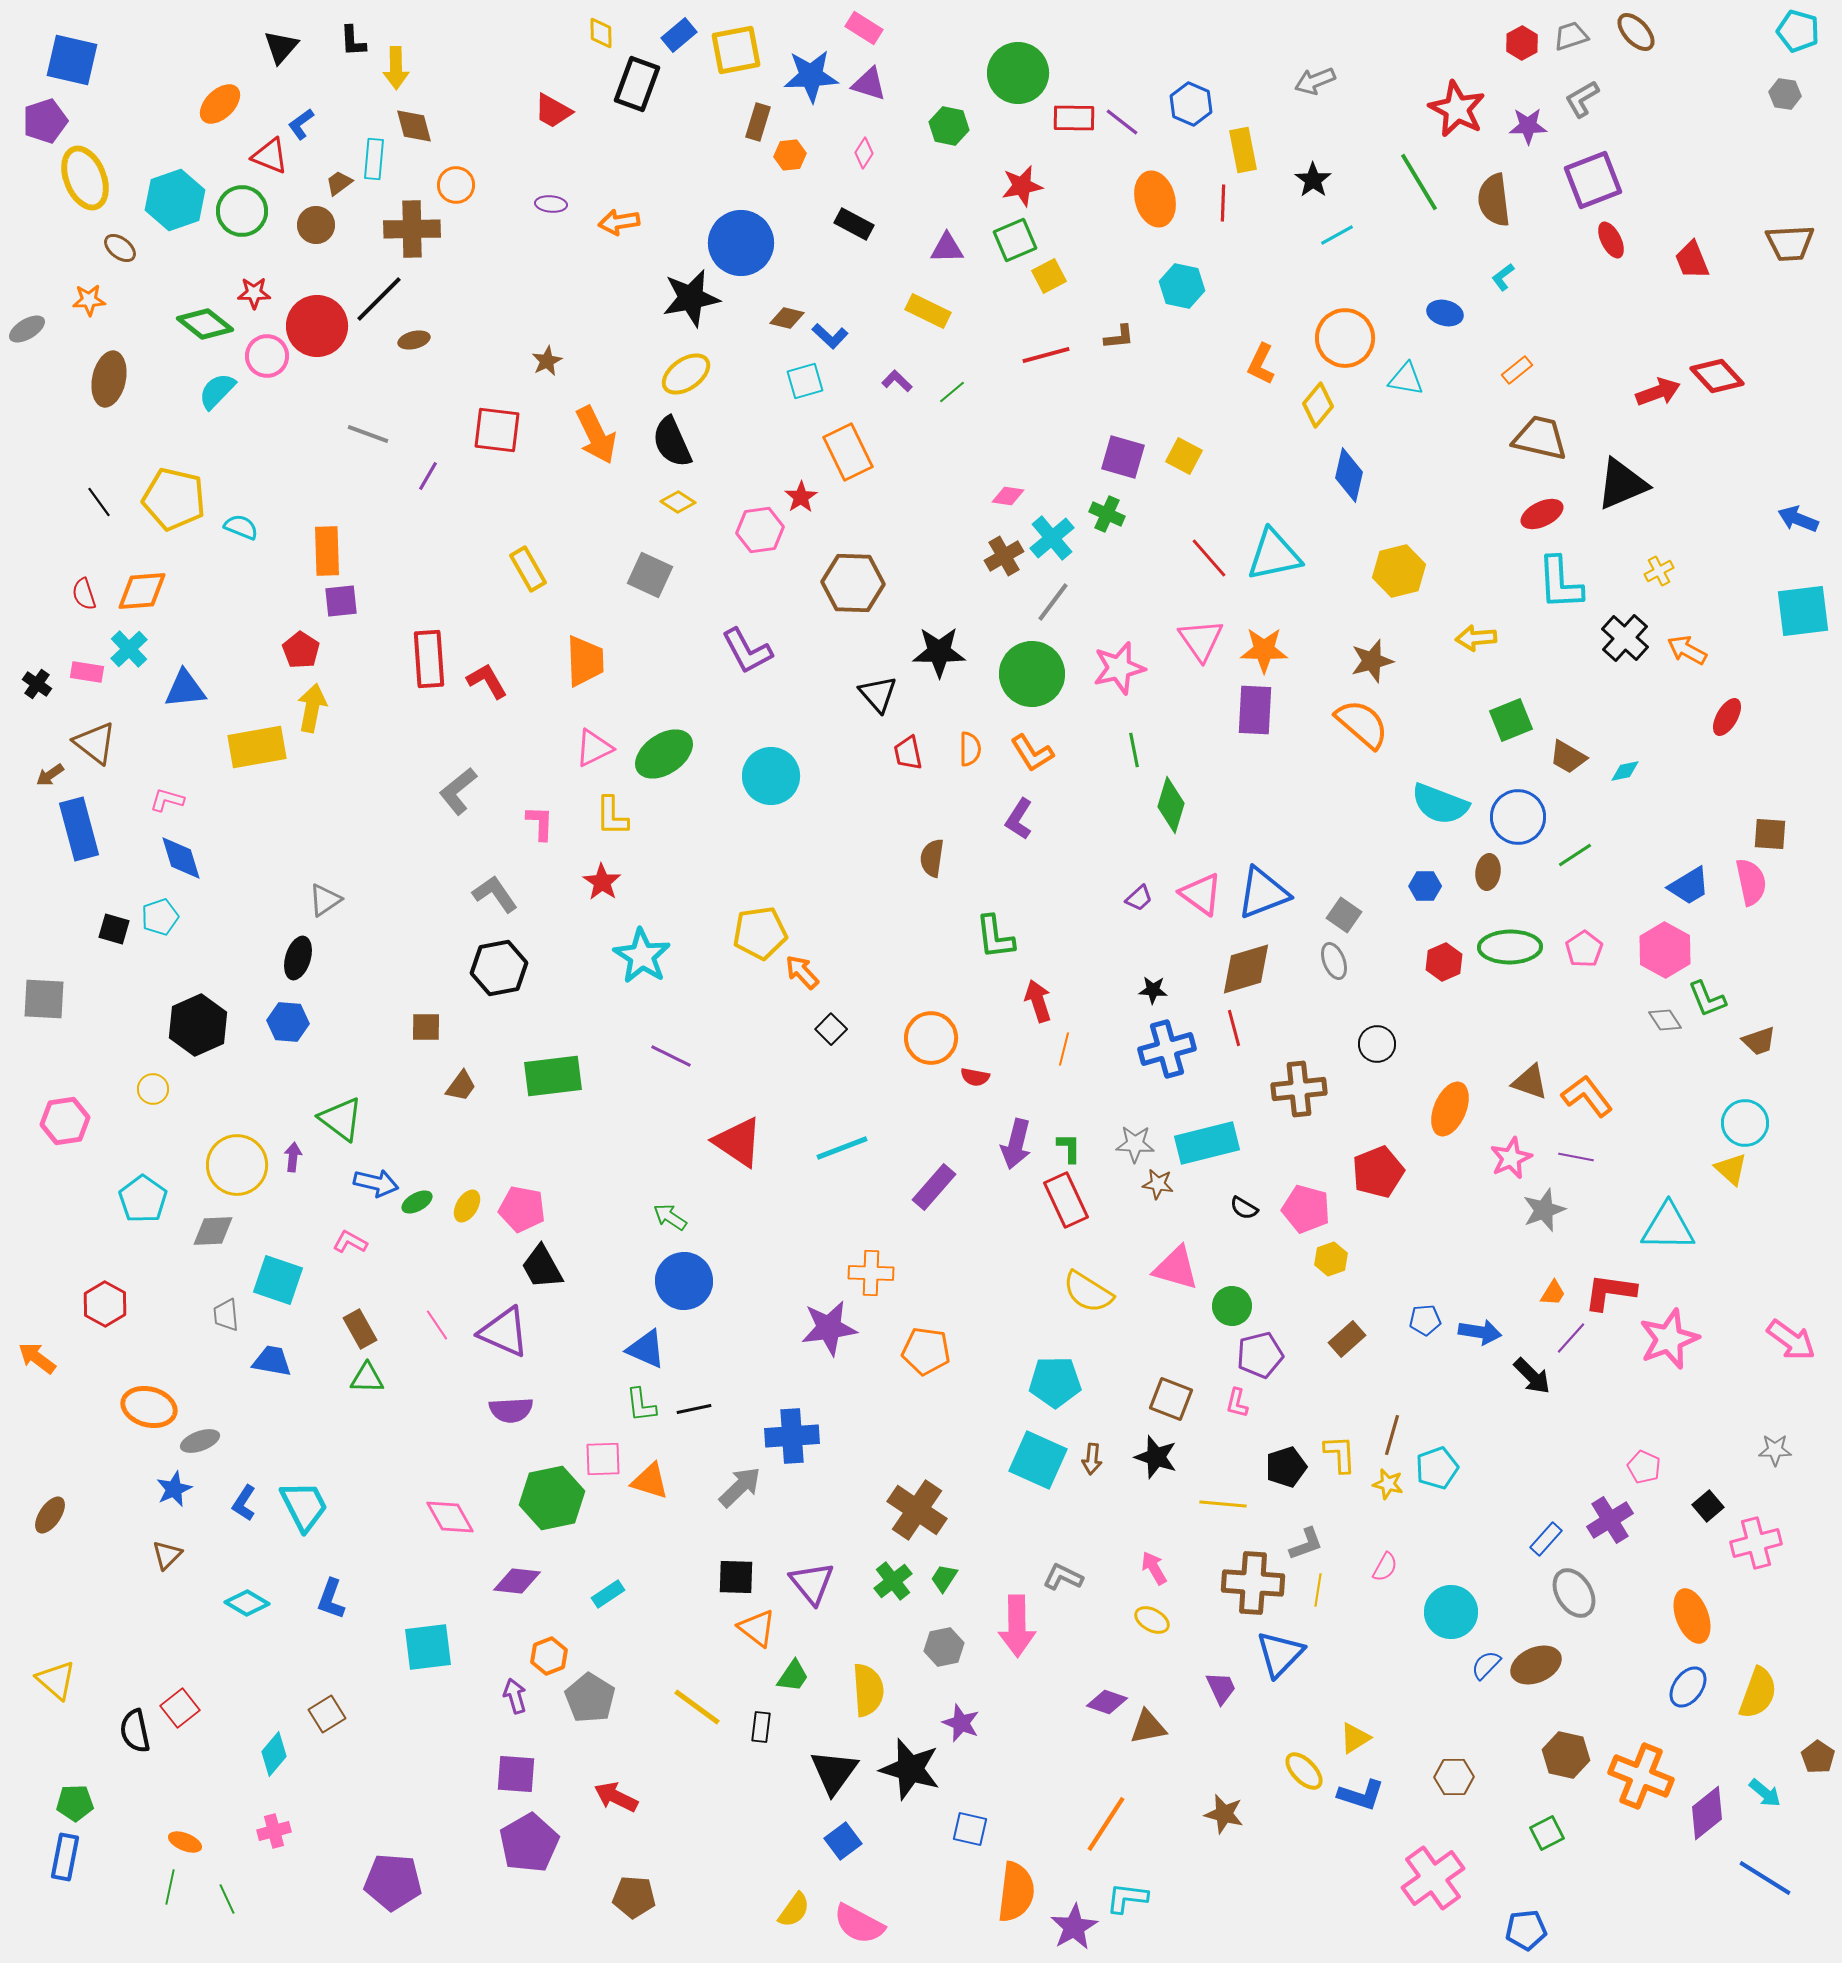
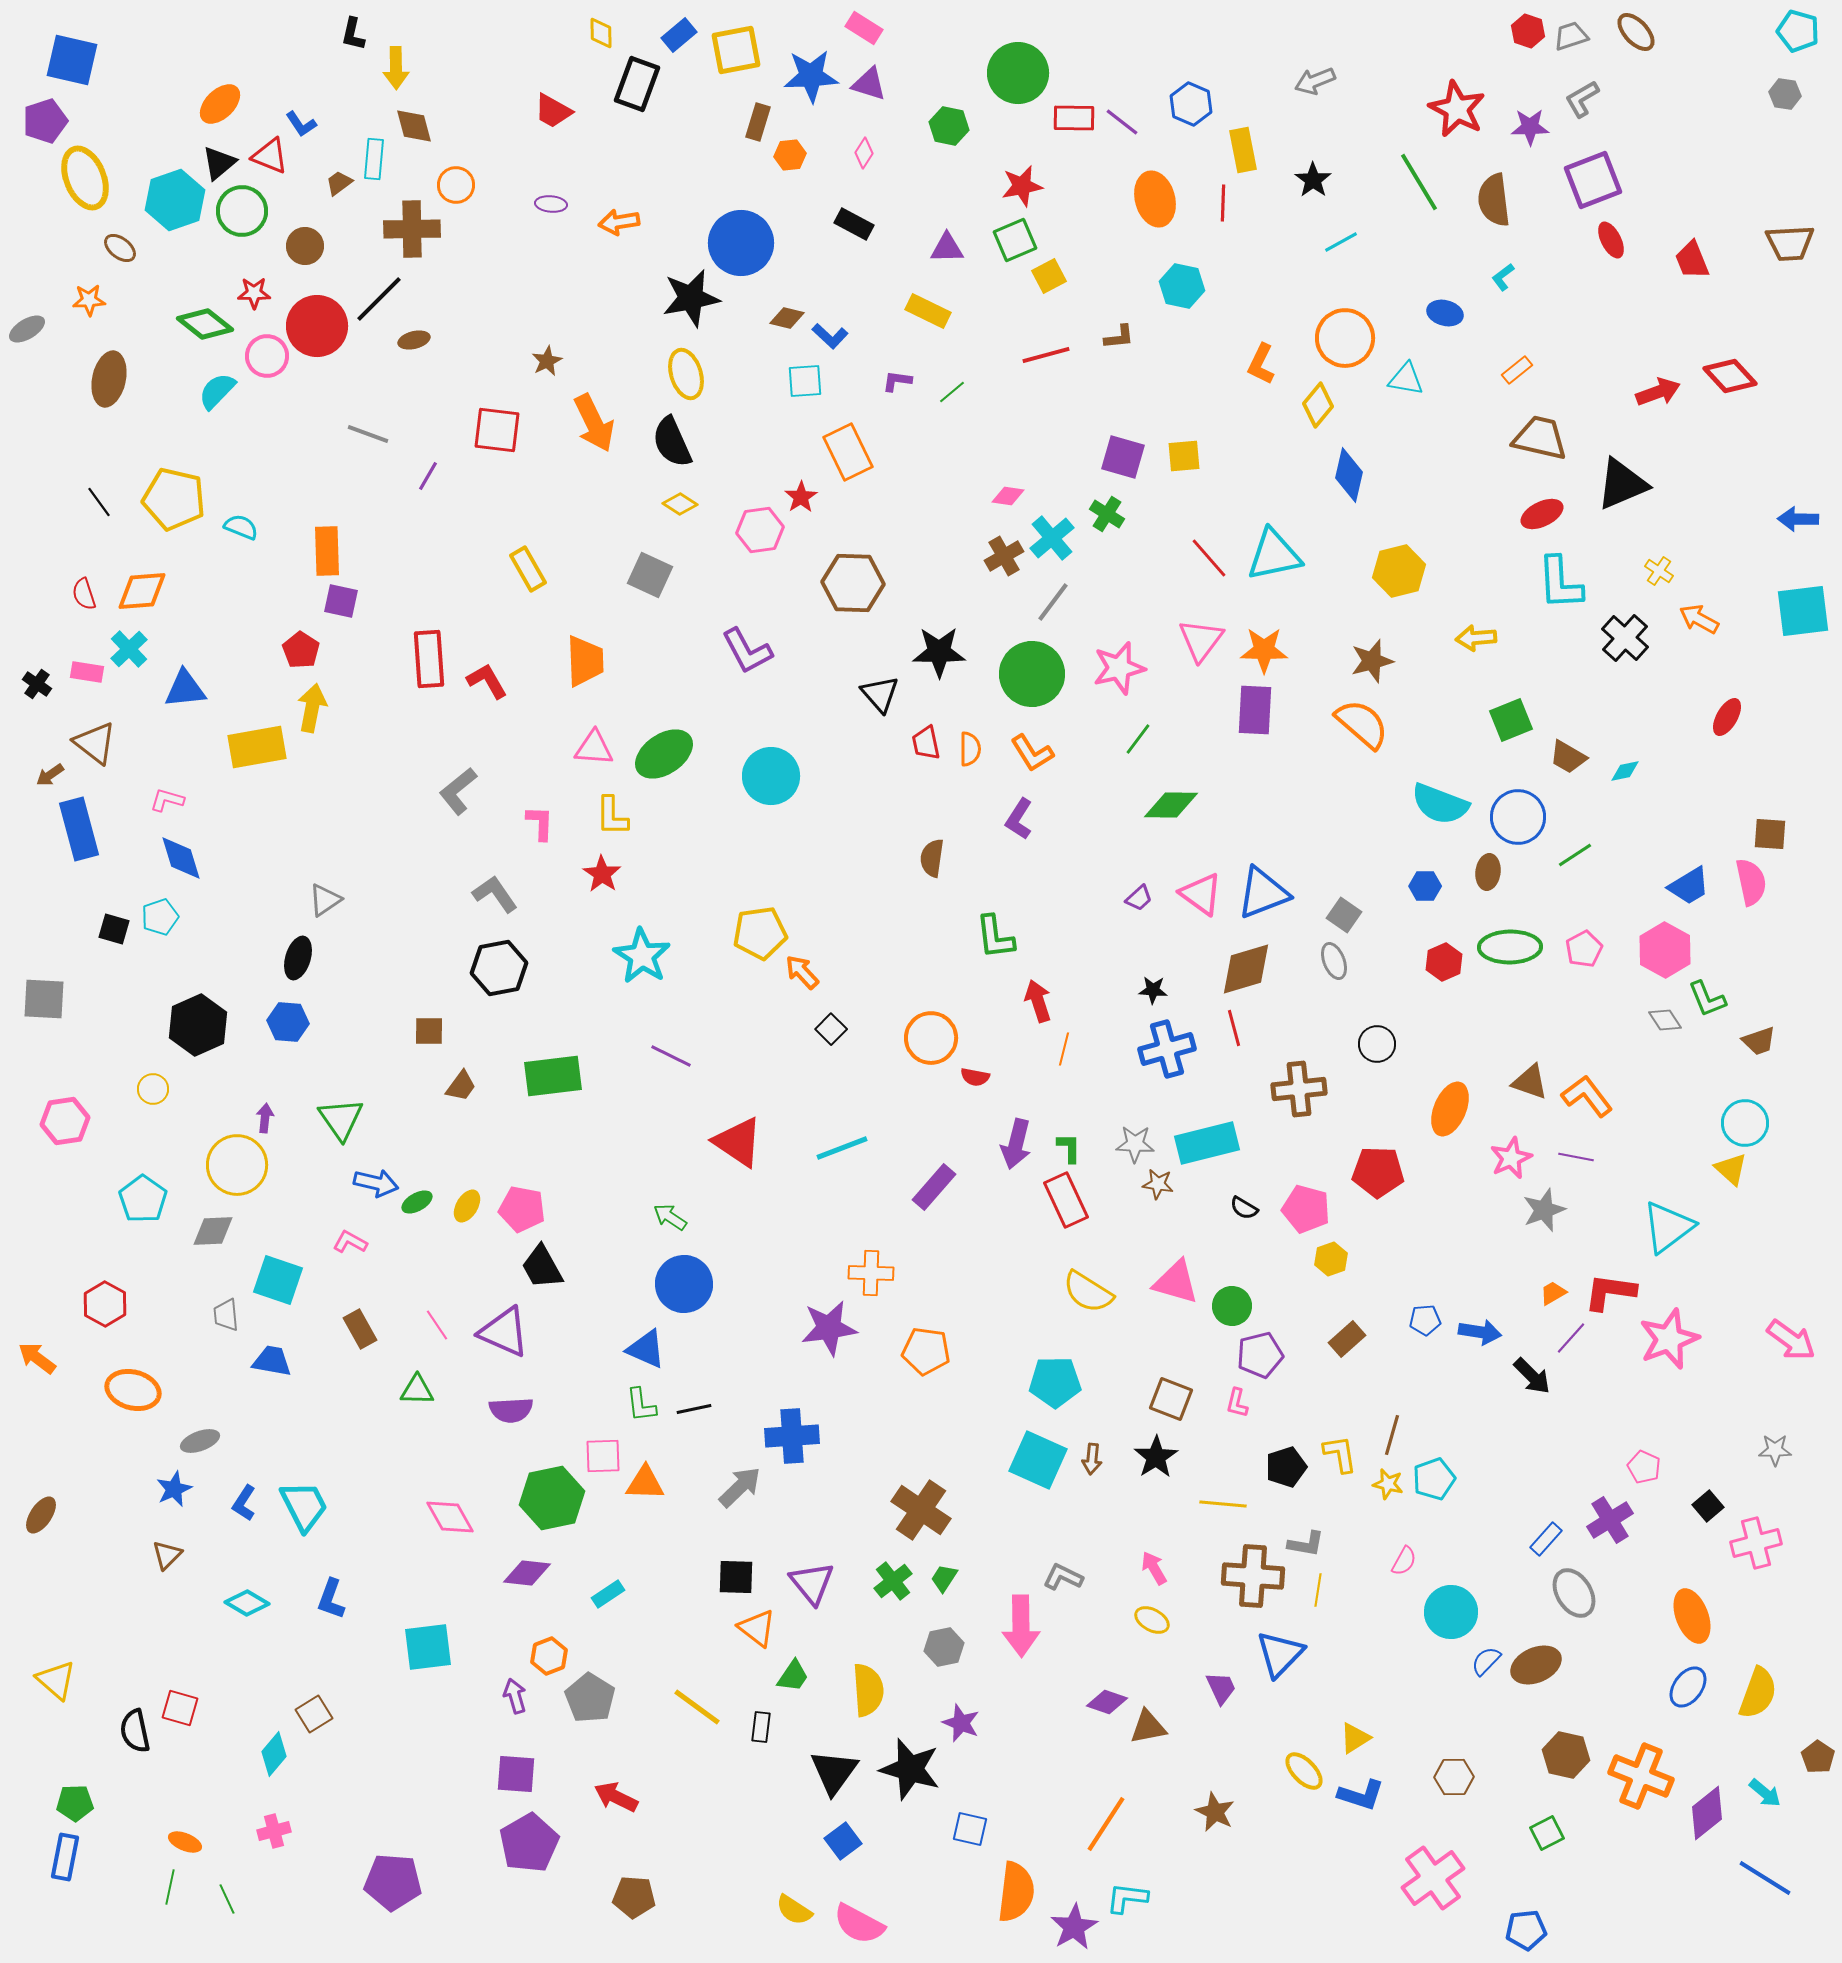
black L-shape at (353, 41): moved 7 px up; rotated 16 degrees clockwise
red hexagon at (1522, 43): moved 6 px right, 12 px up; rotated 12 degrees counterclockwise
black triangle at (281, 47): moved 62 px left, 116 px down; rotated 9 degrees clockwise
blue L-shape at (301, 124): rotated 88 degrees counterclockwise
purple star at (1528, 126): moved 2 px right, 1 px down
brown circle at (316, 225): moved 11 px left, 21 px down
cyan line at (1337, 235): moved 4 px right, 7 px down
yellow ellipse at (686, 374): rotated 72 degrees counterclockwise
red diamond at (1717, 376): moved 13 px right
cyan square at (805, 381): rotated 12 degrees clockwise
purple L-shape at (897, 381): rotated 36 degrees counterclockwise
orange arrow at (596, 435): moved 2 px left, 12 px up
yellow square at (1184, 456): rotated 33 degrees counterclockwise
yellow diamond at (678, 502): moved 2 px right, 2 px down
green cross at (1107, 514): rotated 8 degrees clockwise
blue arrow at (1798, 519): rotated 21 degrees counterclockwise
yellow cross at (1659, 571): rotated 28 degrees counterclockwise
purple square at (341, 601): rotated 18 degrees clockwise
pink triangle at (1201, 640): rotated 12 degrees clockwise
orange arrow at (1687, 650): moved 12 px right, 31 px up
black triangle at (878, 694): moved 2 px right
pink triangle at (594, 748): rotated 30 degrees clockwise
green line at (1134, 750): moved 4 px right, 11 px up; rotated 48 degrees clockwise
red trapezoid at (908, 753): moved 18 px right, 10 px up
green diamond at (1171, 805): rotated 74 degrees clockwise
red star at (602, 882): moved 8 px up
pink pentagon at (1584, 949): rotated 6 degrees clockwise
brown square at (426, 1027): moved 3 px right, 4 px down
green triangle at (341, 1119): rotated 18 degrees clockwise
purple arrow at (293, 1157): moved 28 px left, 39 px up
red pentagon at (1378, 1172): rotated 24 degrees clockwise
cyan triangle at (1668, 1227): rotated 38 degrees counterclockwise
pink triangle at (1176, 1268): moved 14 px down
blue circle at (684, 1281): moved 3 px down
orange trapezoid at (1553, 1293): rotated 152 degrees counterclockwise
green triangle at (367, 1378): moved 50 px right, 12 px down
orange ellipse at (149, 1407): moved 16 px left, 17 px up
yellow L-shape at (1340, 1454): rotated 6 degrees counterclockwise
black star at (1156, 1457): rotated 21 degrees clockwise
pink square at (603, 1459): moved 3 px up
cyan pentagon at (1437, 1468): moved 3 px left, 11 px down
orange triangle at (650, 1481): moved 5 px left, 2 px down; rotated 15 degrees counterclockwise
brown cross at (917, 1510): moved 4 px right
brown ellipse at (50, 1515): moved 9 px left
gray L-shape at (1306, 1544): rotated 30 degrees clockwise
pink semicircle at (1385, 1567): moved 19 px right, 6 px up
purple diamond at (517, 1581): moved 10 px right, 8 px up
brown cross at (1253, 1583): moved 7 px up
pink arrow at (1017, 1626): moved 4 px right
blue semicircle at (1486, 1665): moved 4 px up
red square at (180, 1708): rotated 36 degrees counterclockwise
brown square at (327, 1714): moved 13 px left
brown star at (1224, 1814): moved 9 px left, 2 px up; rotated 12 degrees clockwise
yellow semicircle at (794, 1910): rotated 87 degrees clockwise
